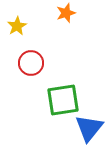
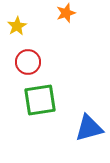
red circle: moved 3 px left, 1 px up
green square: moved 23 px left
blue triangle: rotated 36 degrees clockwise
